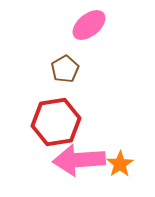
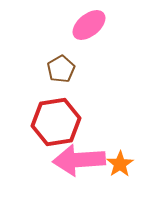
brown pentagon: moved 4 px left
